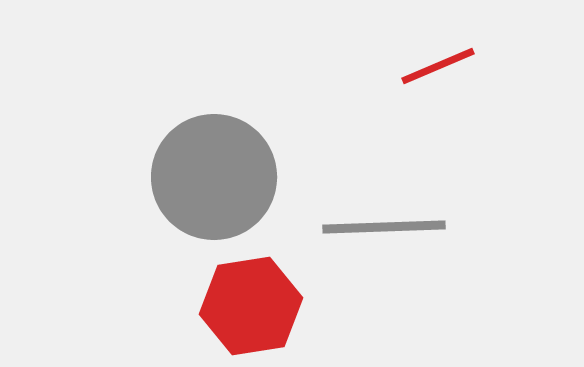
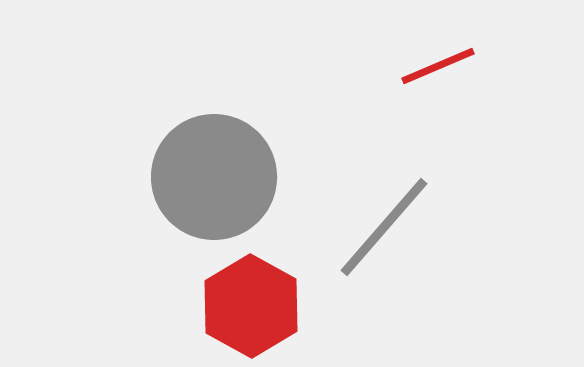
gray line: rotated 47 degrees counterclockwise
red hexagon: rotated 22 degrees counterclockwise
